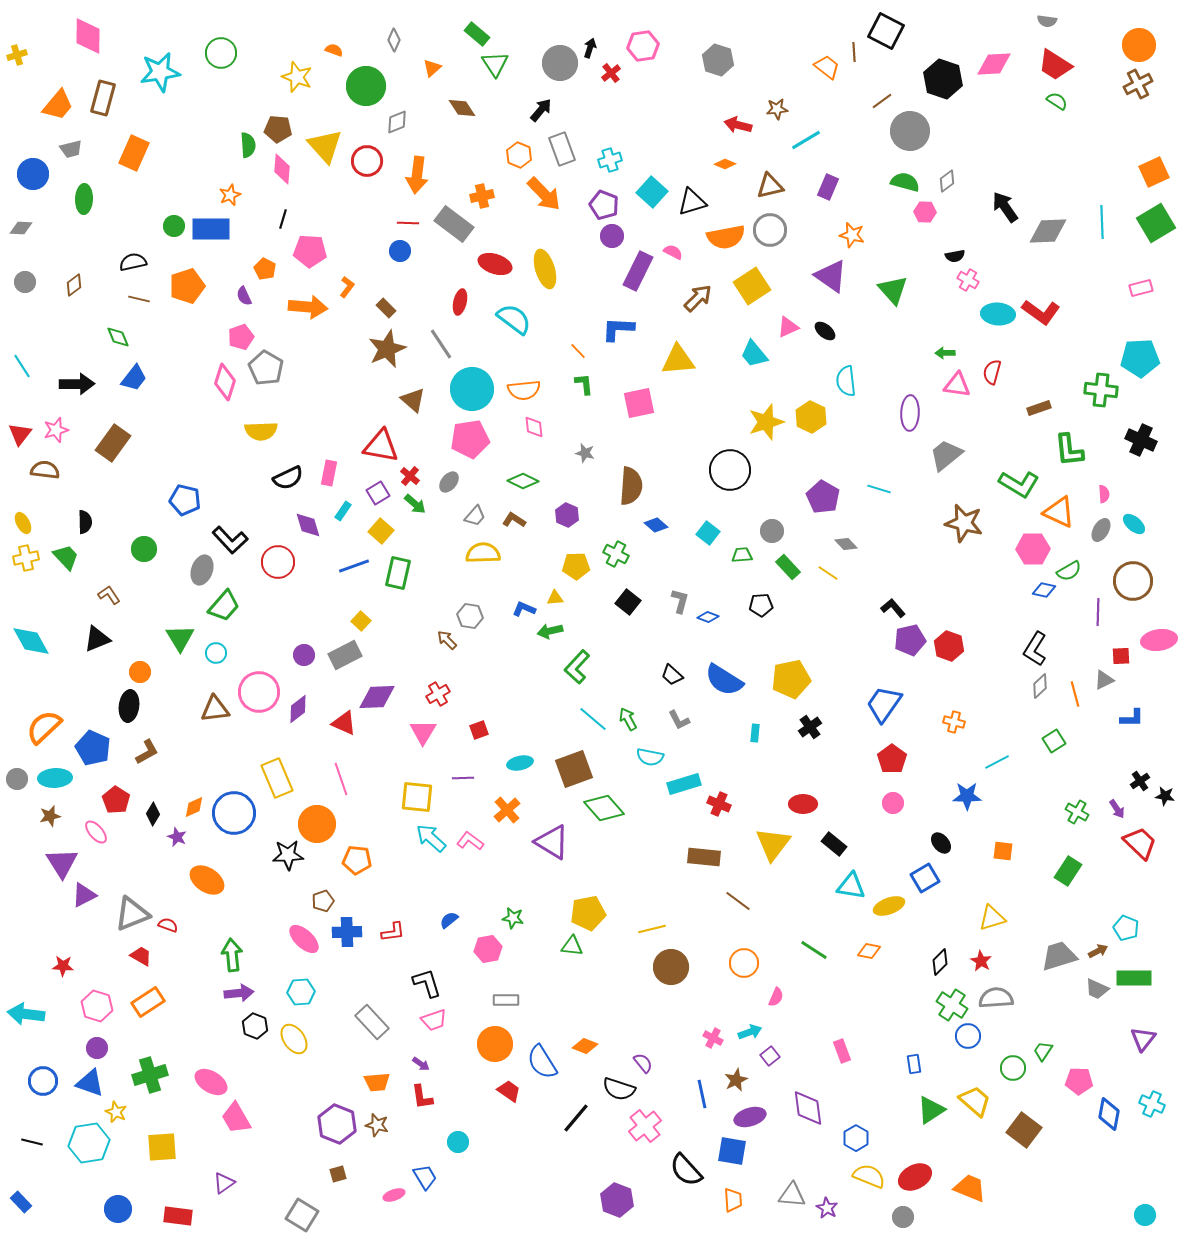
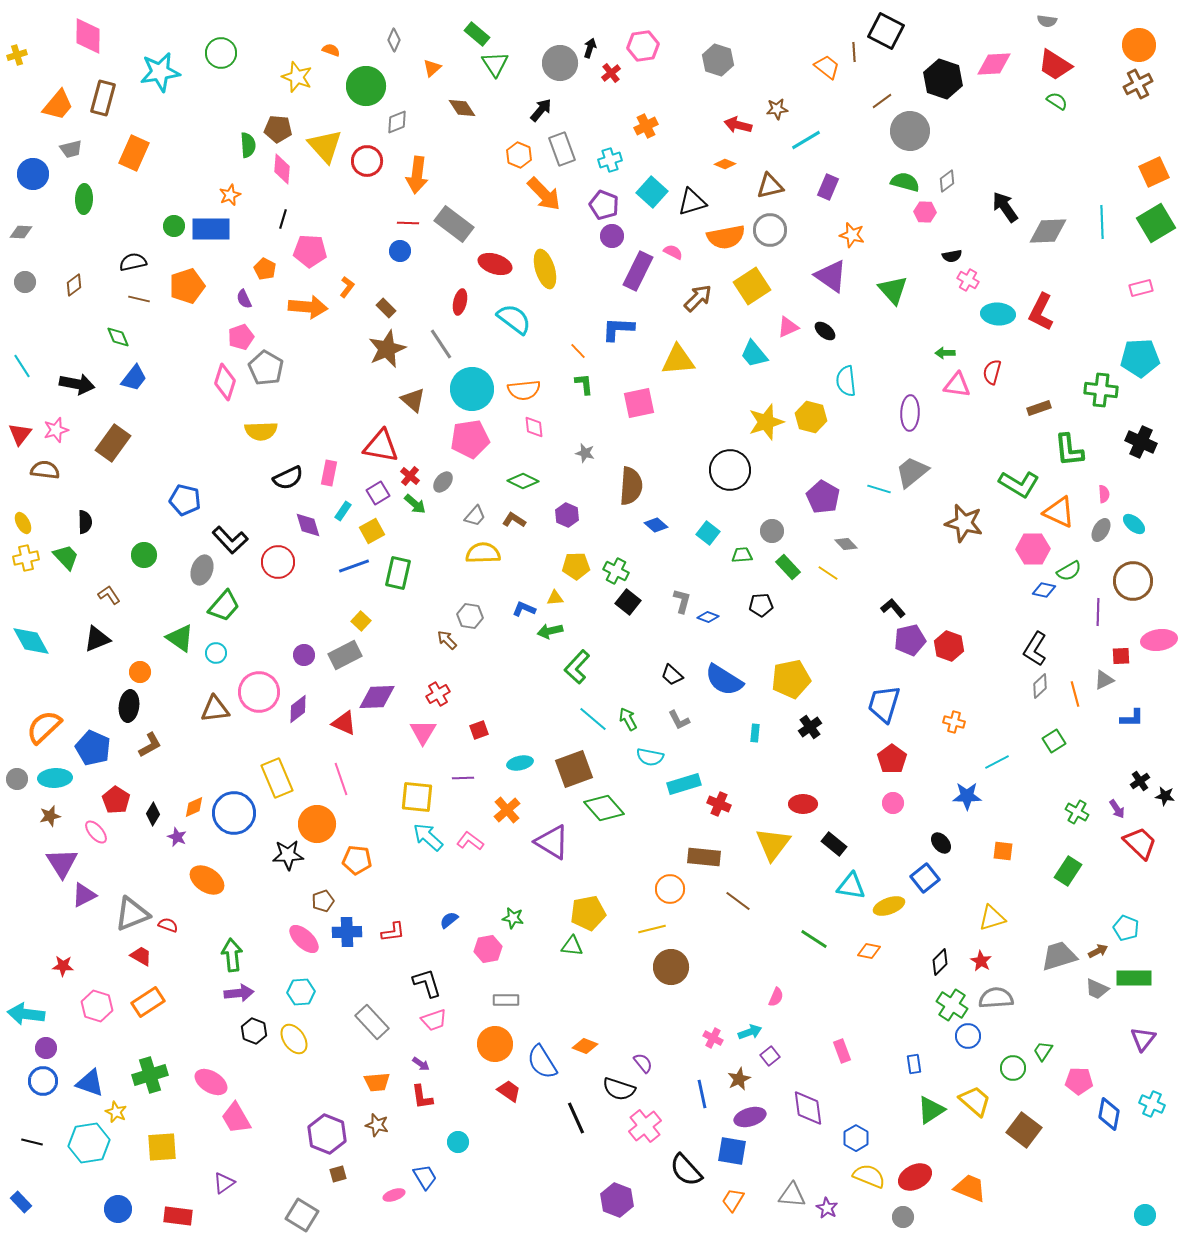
orange semicircle at (334, 50): moved 3 px left
orange cross at (482, 196): moved 164 px right, 70 px up; rotated 15 degrees counterclockwise
gray diamond at (21, 228): moved 4 px down
black semicircle at (955, 256): moved 3 px left
purple semicircle at (244, 296): moved 3 px down
red L-shape at (1041, 312): rotated 81 degrees clockwise
black arrow at (77, 384): rotated 12 degrees clockwise
yellow hexagon at (811, 417): rotated 12 degrees counterclockwise
black cross at (1141, 440): moved 2 px down
gray trapezoid at (946, 455): moved 34 px left, 17 px down
gray ellipse at (449, 482): moved 6 px left
yellow square at (381, 531): moved 9 px left; rotated 20 degrees clockwise
green circle at (144, 549): moved 6 px down
green cross at (616, 554): moved 17 px down
gray L-shape at (680, 601): moved 2 px right
green triangle at (180, 638): rotated 24 degrees counterclockwise
blue trapezoid at (884, 704): rotated 18 degrees counterclockwise
brown L-shape at (147, 752): moved 3 px right, 7 px up
cyan arrow at (431, 838): moved 3 px left, 1 px up
blue square at (925, 878): rotated 8 degrees counterclockwise
green line at (814, 950): moved 11 px up
orange circle at (744, 963): moved 74 px left, 74 px up
black hexagon at (255, 1026): moved 1 px left, 5 px down
purple circle at (97, 1048): moved 51 px left
brown star at (736, 1080): moved 3 px right, 1 px up
black line at (576, 1118): rotated 64 degrees counterclockwise
purple hexagon at (337, 1124): moved 10 px left, 10 px down
orange trapezoid at (733, 1200): rotated 145 degrees counterclockwise
